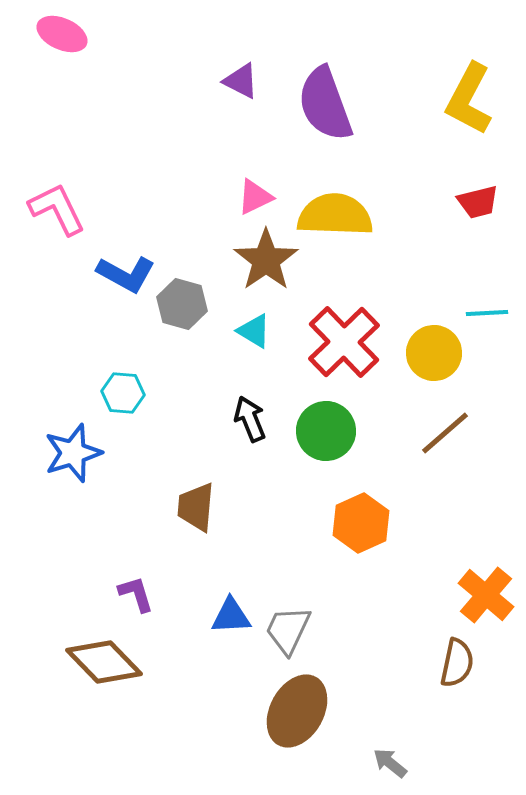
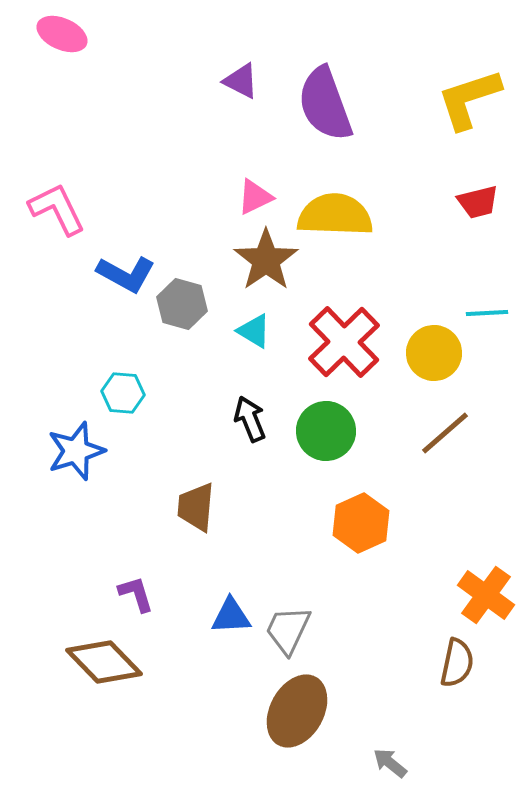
yellow L-shape: rotated 44 degrees clockwise
blue star: moved 3 px right, 2 px up
orange cross: rotated 4 degrees counterclockwise
